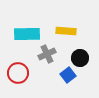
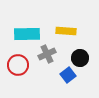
red circle: moved 8 px up
